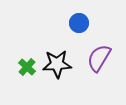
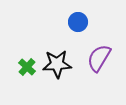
blue circle: moved 1 px left, 1 px up
